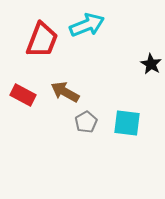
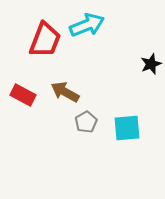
red trapezoid: moved 3 px right
black star: rotated 20 degrees clockwise
cyan square: moved 5 px down; rotated 12 degrees counterclockwise
